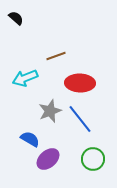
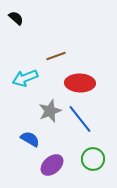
purple ellipse: moved 4 px right, 6 px down
